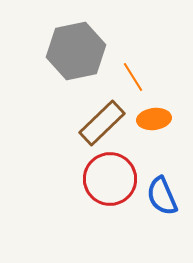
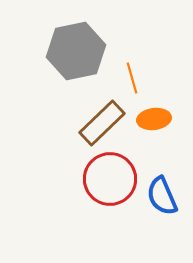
orange line: moved 1 px left, 1 px down; rotated 16 degrees clockwise
